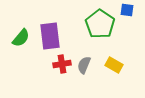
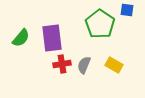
purple rectangle: moved 2 px right, 2 px down
